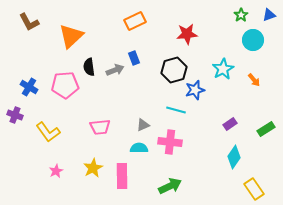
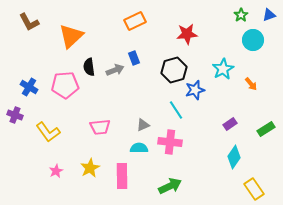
orange arrow: moved 3 px left, 4 px down
cyan line: rotated 42 degrees clockwise
yellow star: moved 3 px left
